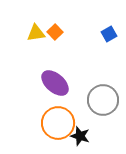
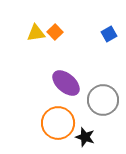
purple ellipse: moved 11 px right
black star: moved 5 px right, 1 px down
